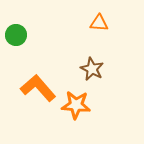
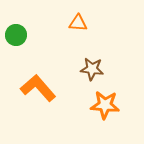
orange triangle: moved 21 px left
brown star: rotated 20 degrees counterclockwise
orange star: moved 29 px right
